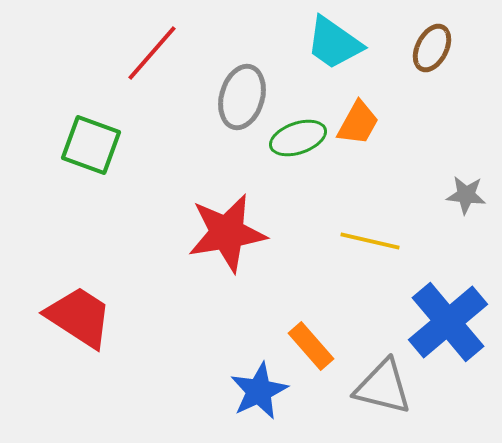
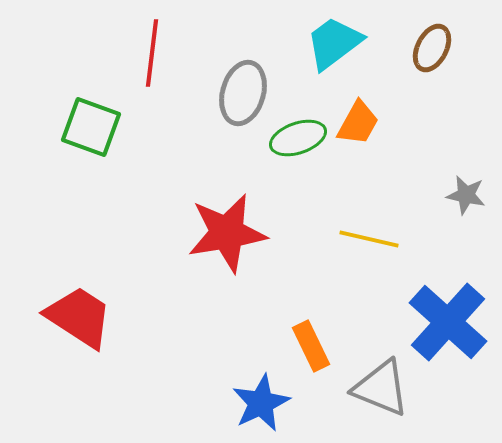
cyan trapezoid: rotated 108 degrees clockwise
red line: rotated 34 degrees counterclockwise
gray ellipse: moved 1 px right, 4 px up
green square: moved 18 px up
gray star: rotated 6 degrees clockwise
yellow line: moved 1 px left, 2 px up
blue cross: rotated 8 degrees counterclockwise
orange rectangle: rotated 15 degrees clockwise
gray triangle: moved 2 px left, 1 px down; rotated 8 degrees clockwise
blue star: moved 2 px right, 12 px down
